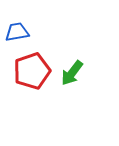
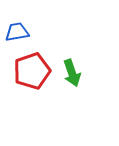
green arrow: rotated 56 degrees counterclockwise
